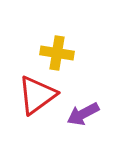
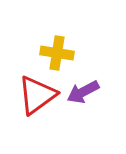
purple arrow: moved 22 px up
